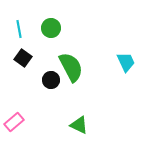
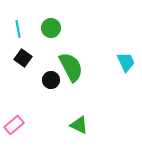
cyan line: moved 1 px left
pink rectangle: moved 3 px down
